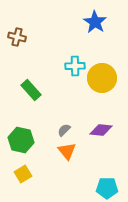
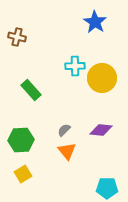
green hexagon: rotated 15 degrees counterclockwise
